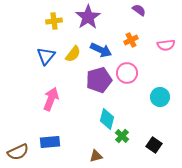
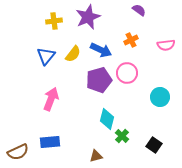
purple star: rotated 10 degrees clockwise
